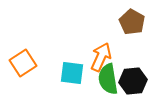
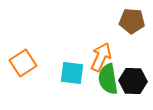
brown pentagon: moved 1 px up; rotated 25 degrees counterclockwise
black hexagon: rotated 8 degrees clockwise
